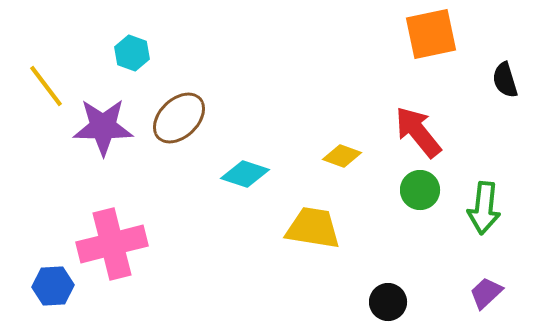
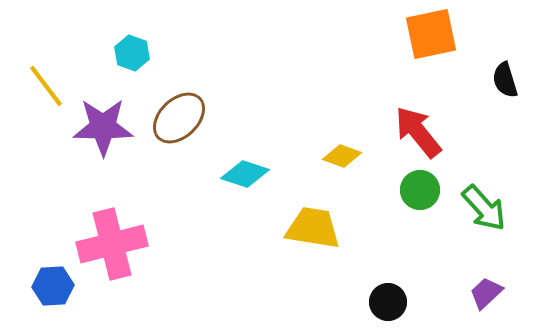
green arrow: rotated 48 degrees counterclockwise
